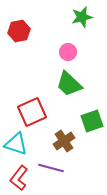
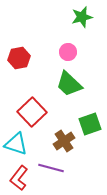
red hexagon: moved 27 px down
red square: rotated 20 degrees counterclockwise
green square: moved 2 px left, 3 px down
